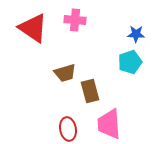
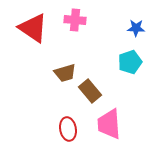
blue star: moved 6 px up
brown rectangle: rotated 25 degrees counterclockwise
